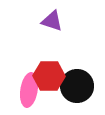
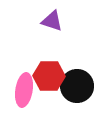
pink ellipse: moved 5 px left
